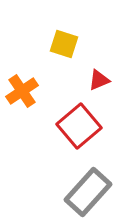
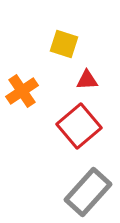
red triangle: moved 12 px left; rotated 20 degrees clockwise
